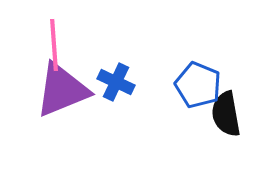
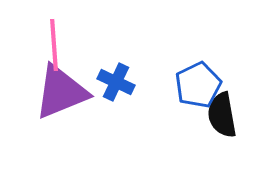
blue pentagon: rotated 24 degrees clockwise
purple triangle: moved 1 px left, 2 px down
black semicircle: moved 4 px left, 1 px down
